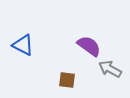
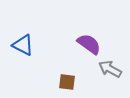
purple semicircle: moved 2 px up
brown square: moved 2 px down
